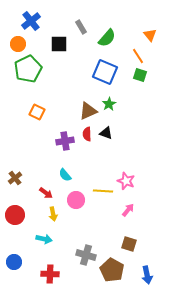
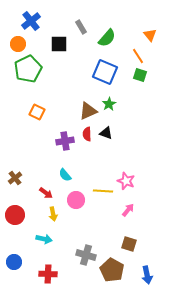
red cross: moved 2 px left
